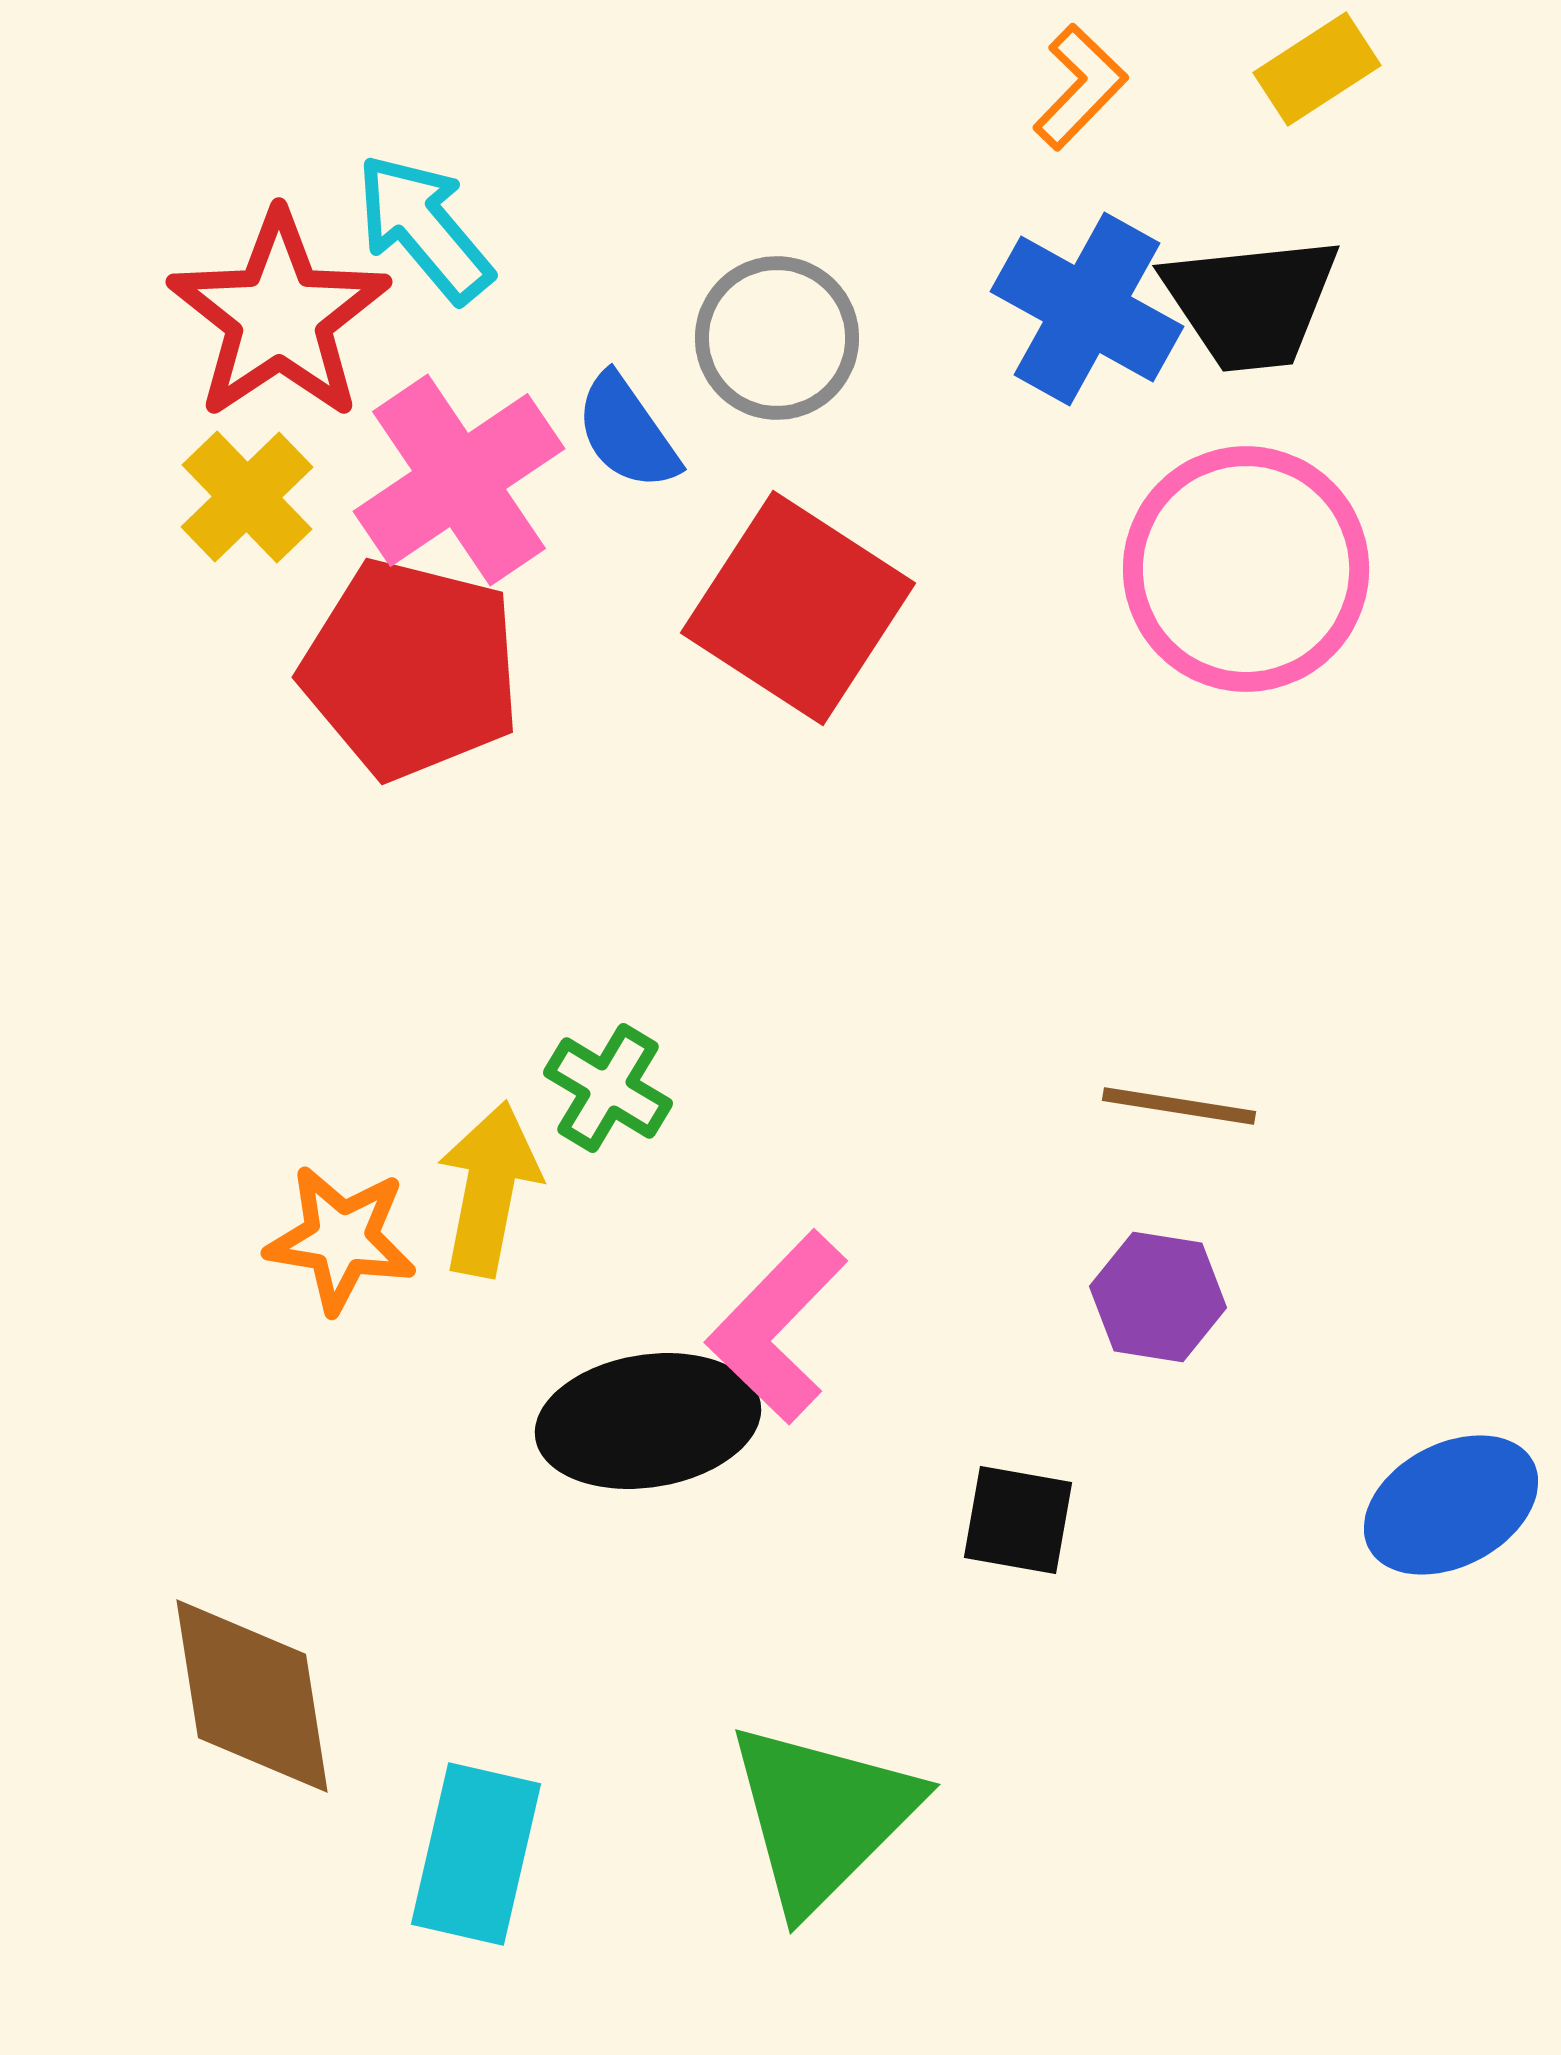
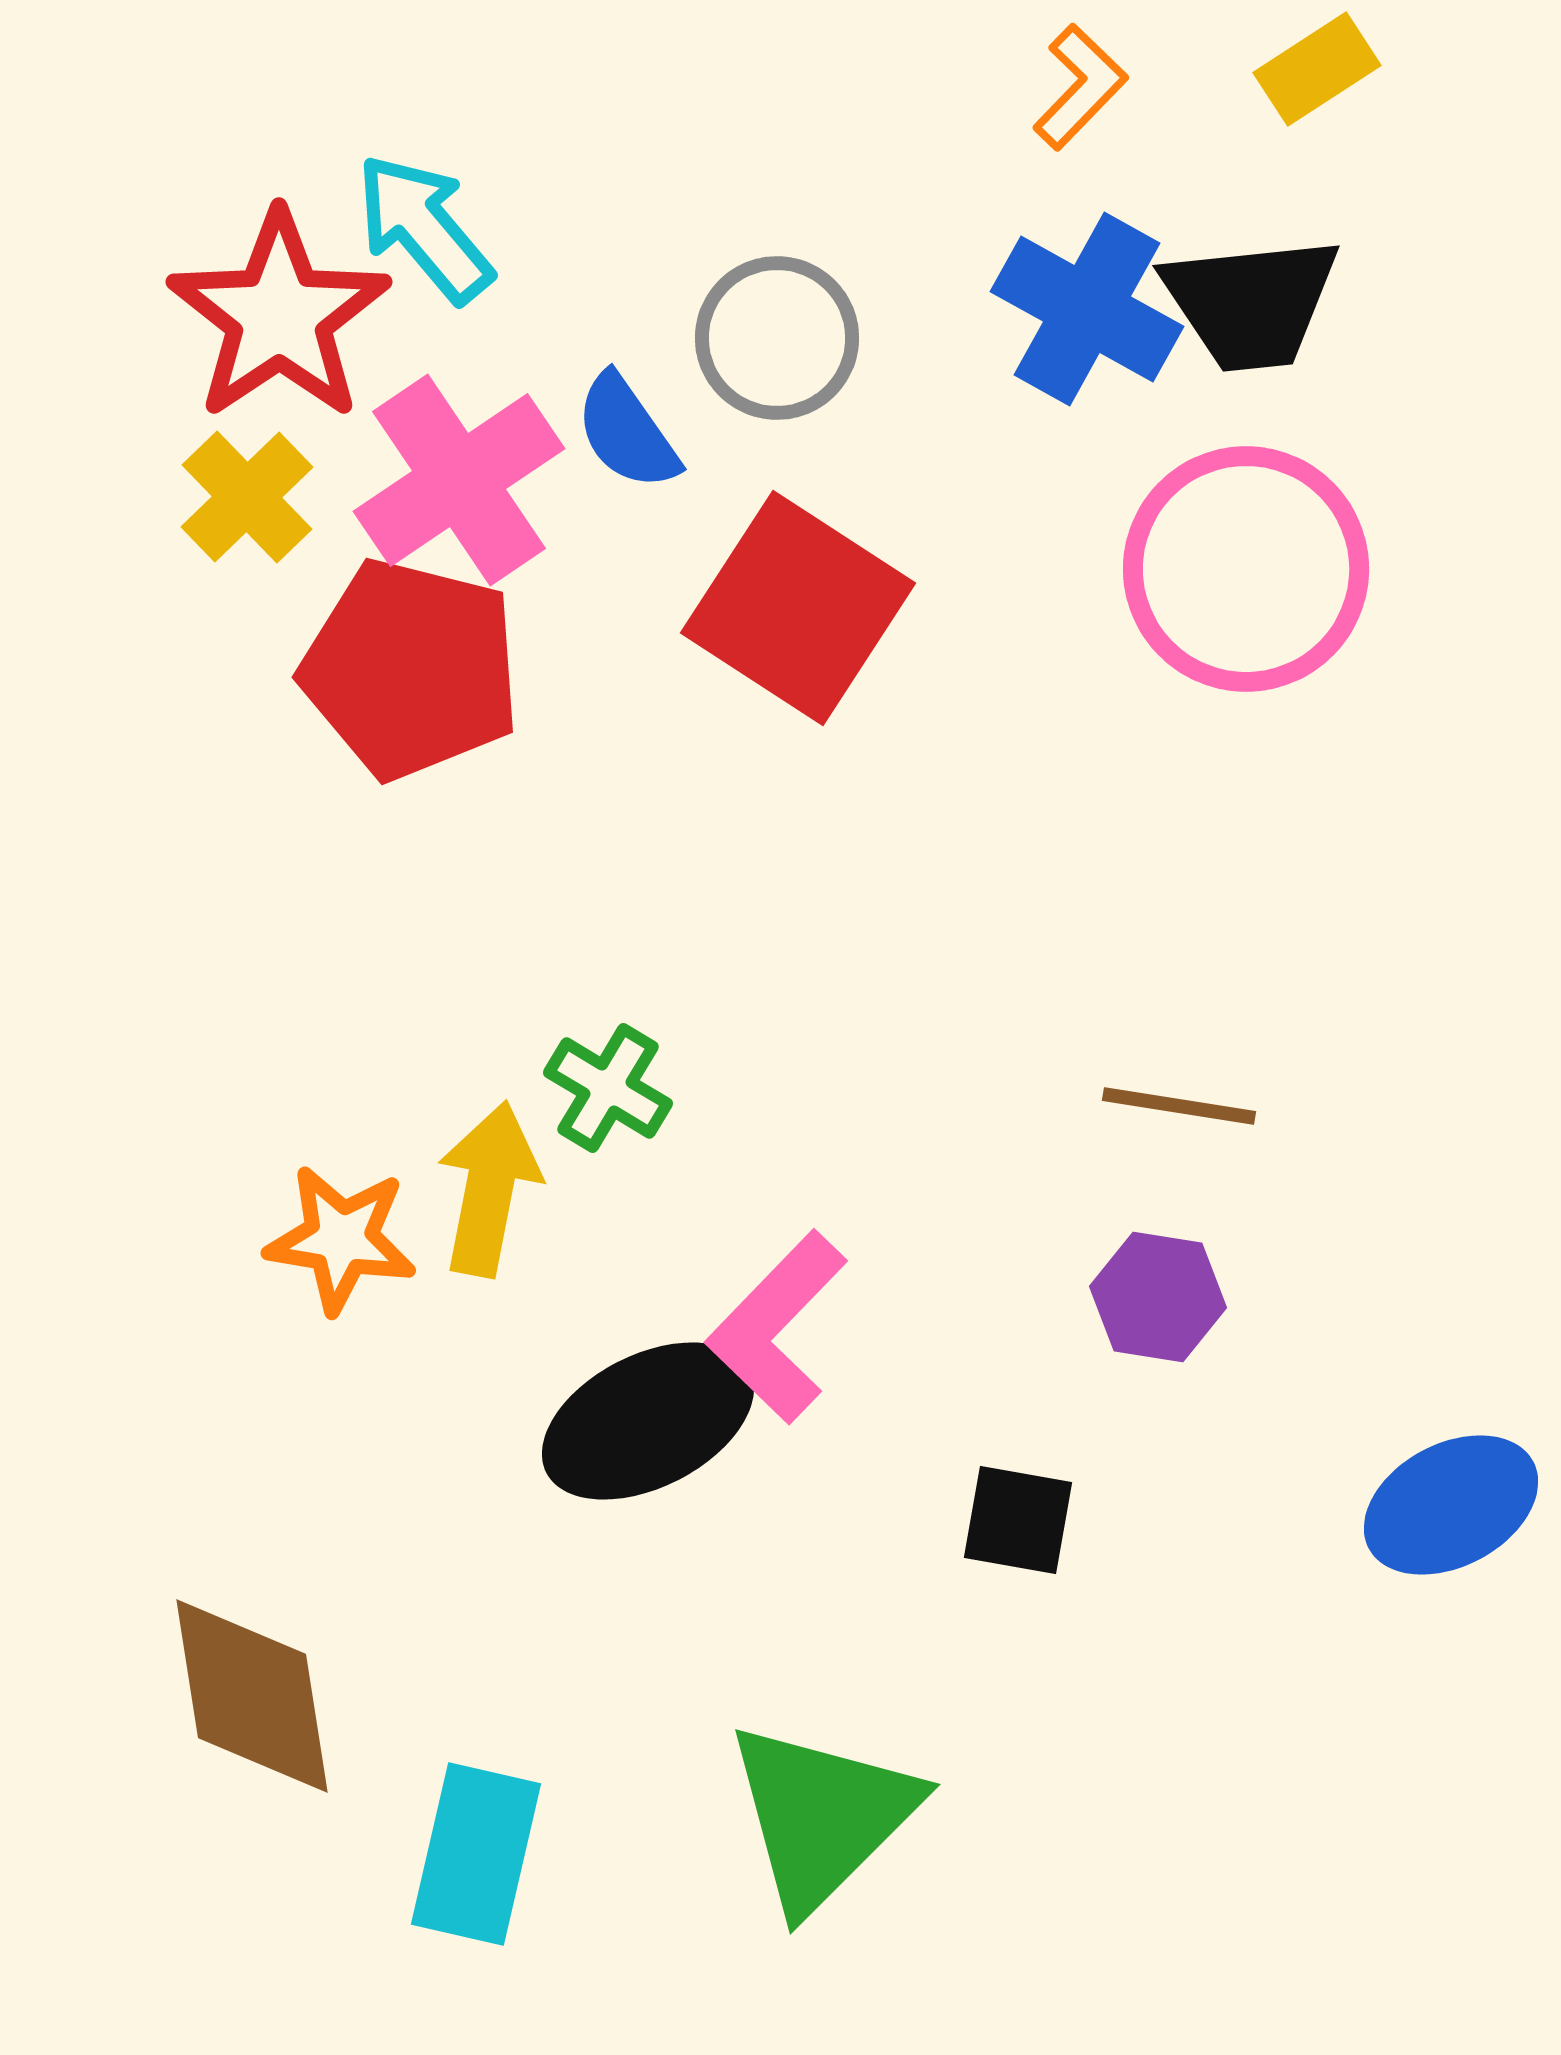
black ellipse: rotated 18 degrees counterclockwise
